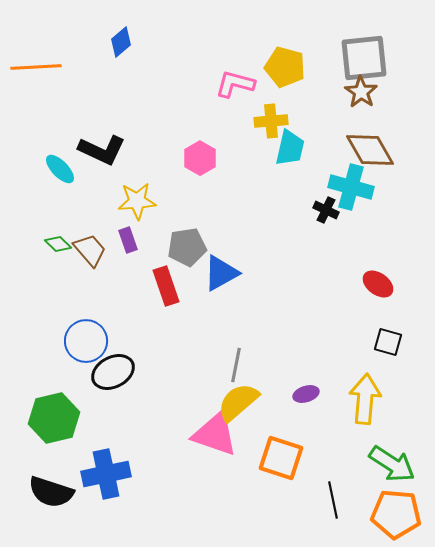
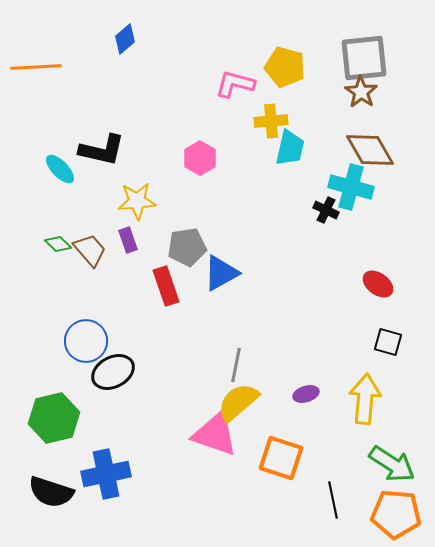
blue diamond: moved 4 px right, 3 px up
black L-shape: rotated 12 degrees counterclockwise
